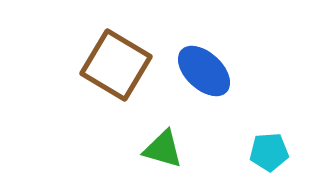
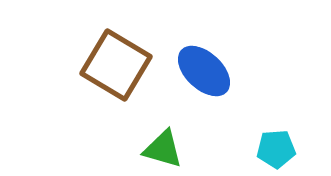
cyan pentagon: moved 7 px right, 3 px up
